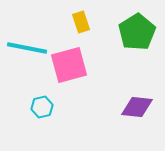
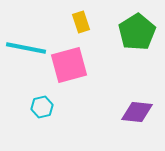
cyan line: moved 1 px left
purple diamond: moved 5 px down
